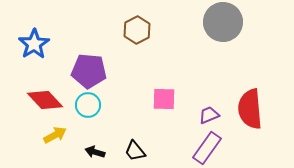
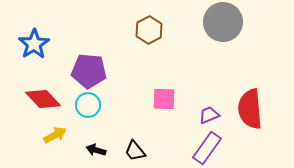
brown hexagon: moved 12 px right
red diamond: moved 2 px left, 1 px up
black arrow: moved 1 px right, 2 px up
